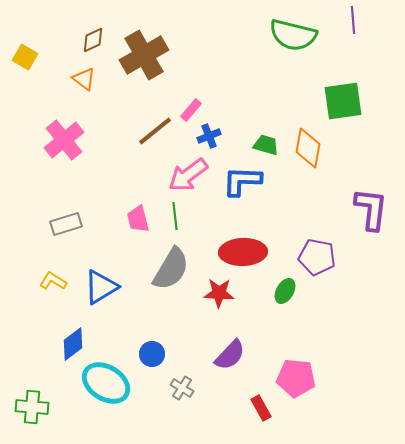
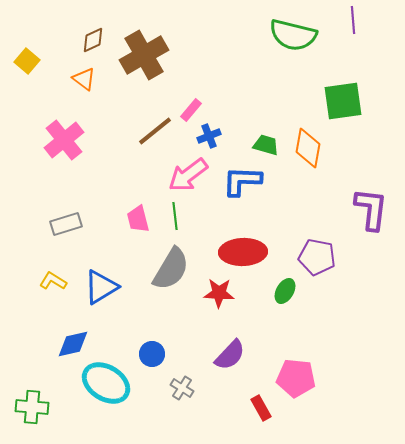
yellow square: moved 2 px right, 4 px down; rotated 10 degrees clockwise
blue diamond: rotated 24 degrees clockwise
